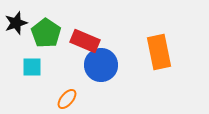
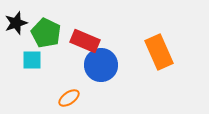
green pentagon: rotated 8 degrees counterclockwise
orange rectangle: rotated 12 degrees counterclockwise
cyan square: moved 7 px up
orange ellipse: moved 2 px right, 1 px up; rotated 15 degrees clockwise
